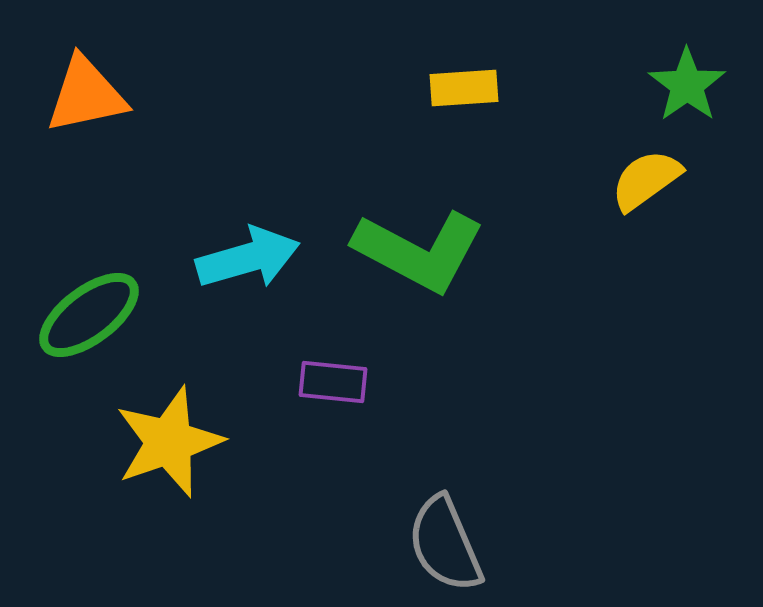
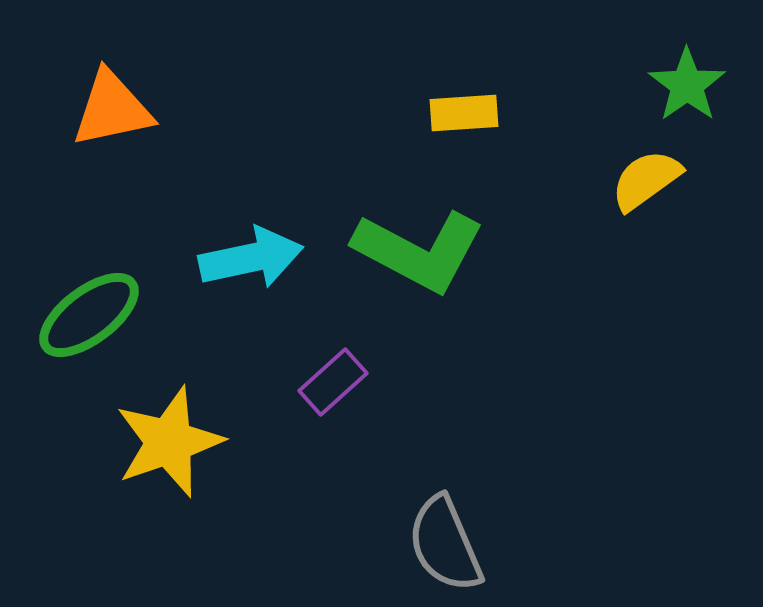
yellow rectangle: moved 25 px down
orange triangle: moved 26 px right, 14 px down
cyan arrow: moved 3 px right; rotated 4 degrees clockwise
purple rectangle: rotated 48 degrees counterclockwise
